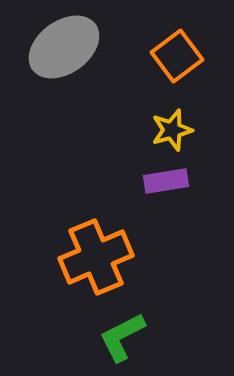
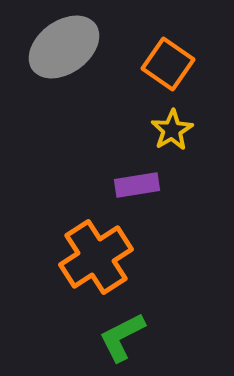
orange square: moved 9 px left, 8 px down; rotated 18 degrees counterclockwise
yellow star: rotated 15 degrees counterclockwise
purple rectangle: moved 29 px left, 4 px down
orange cross: rotated 10 degrees counterclockwise
